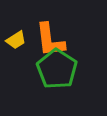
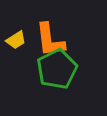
green pentagon: rotated 12 degrees clockwise
